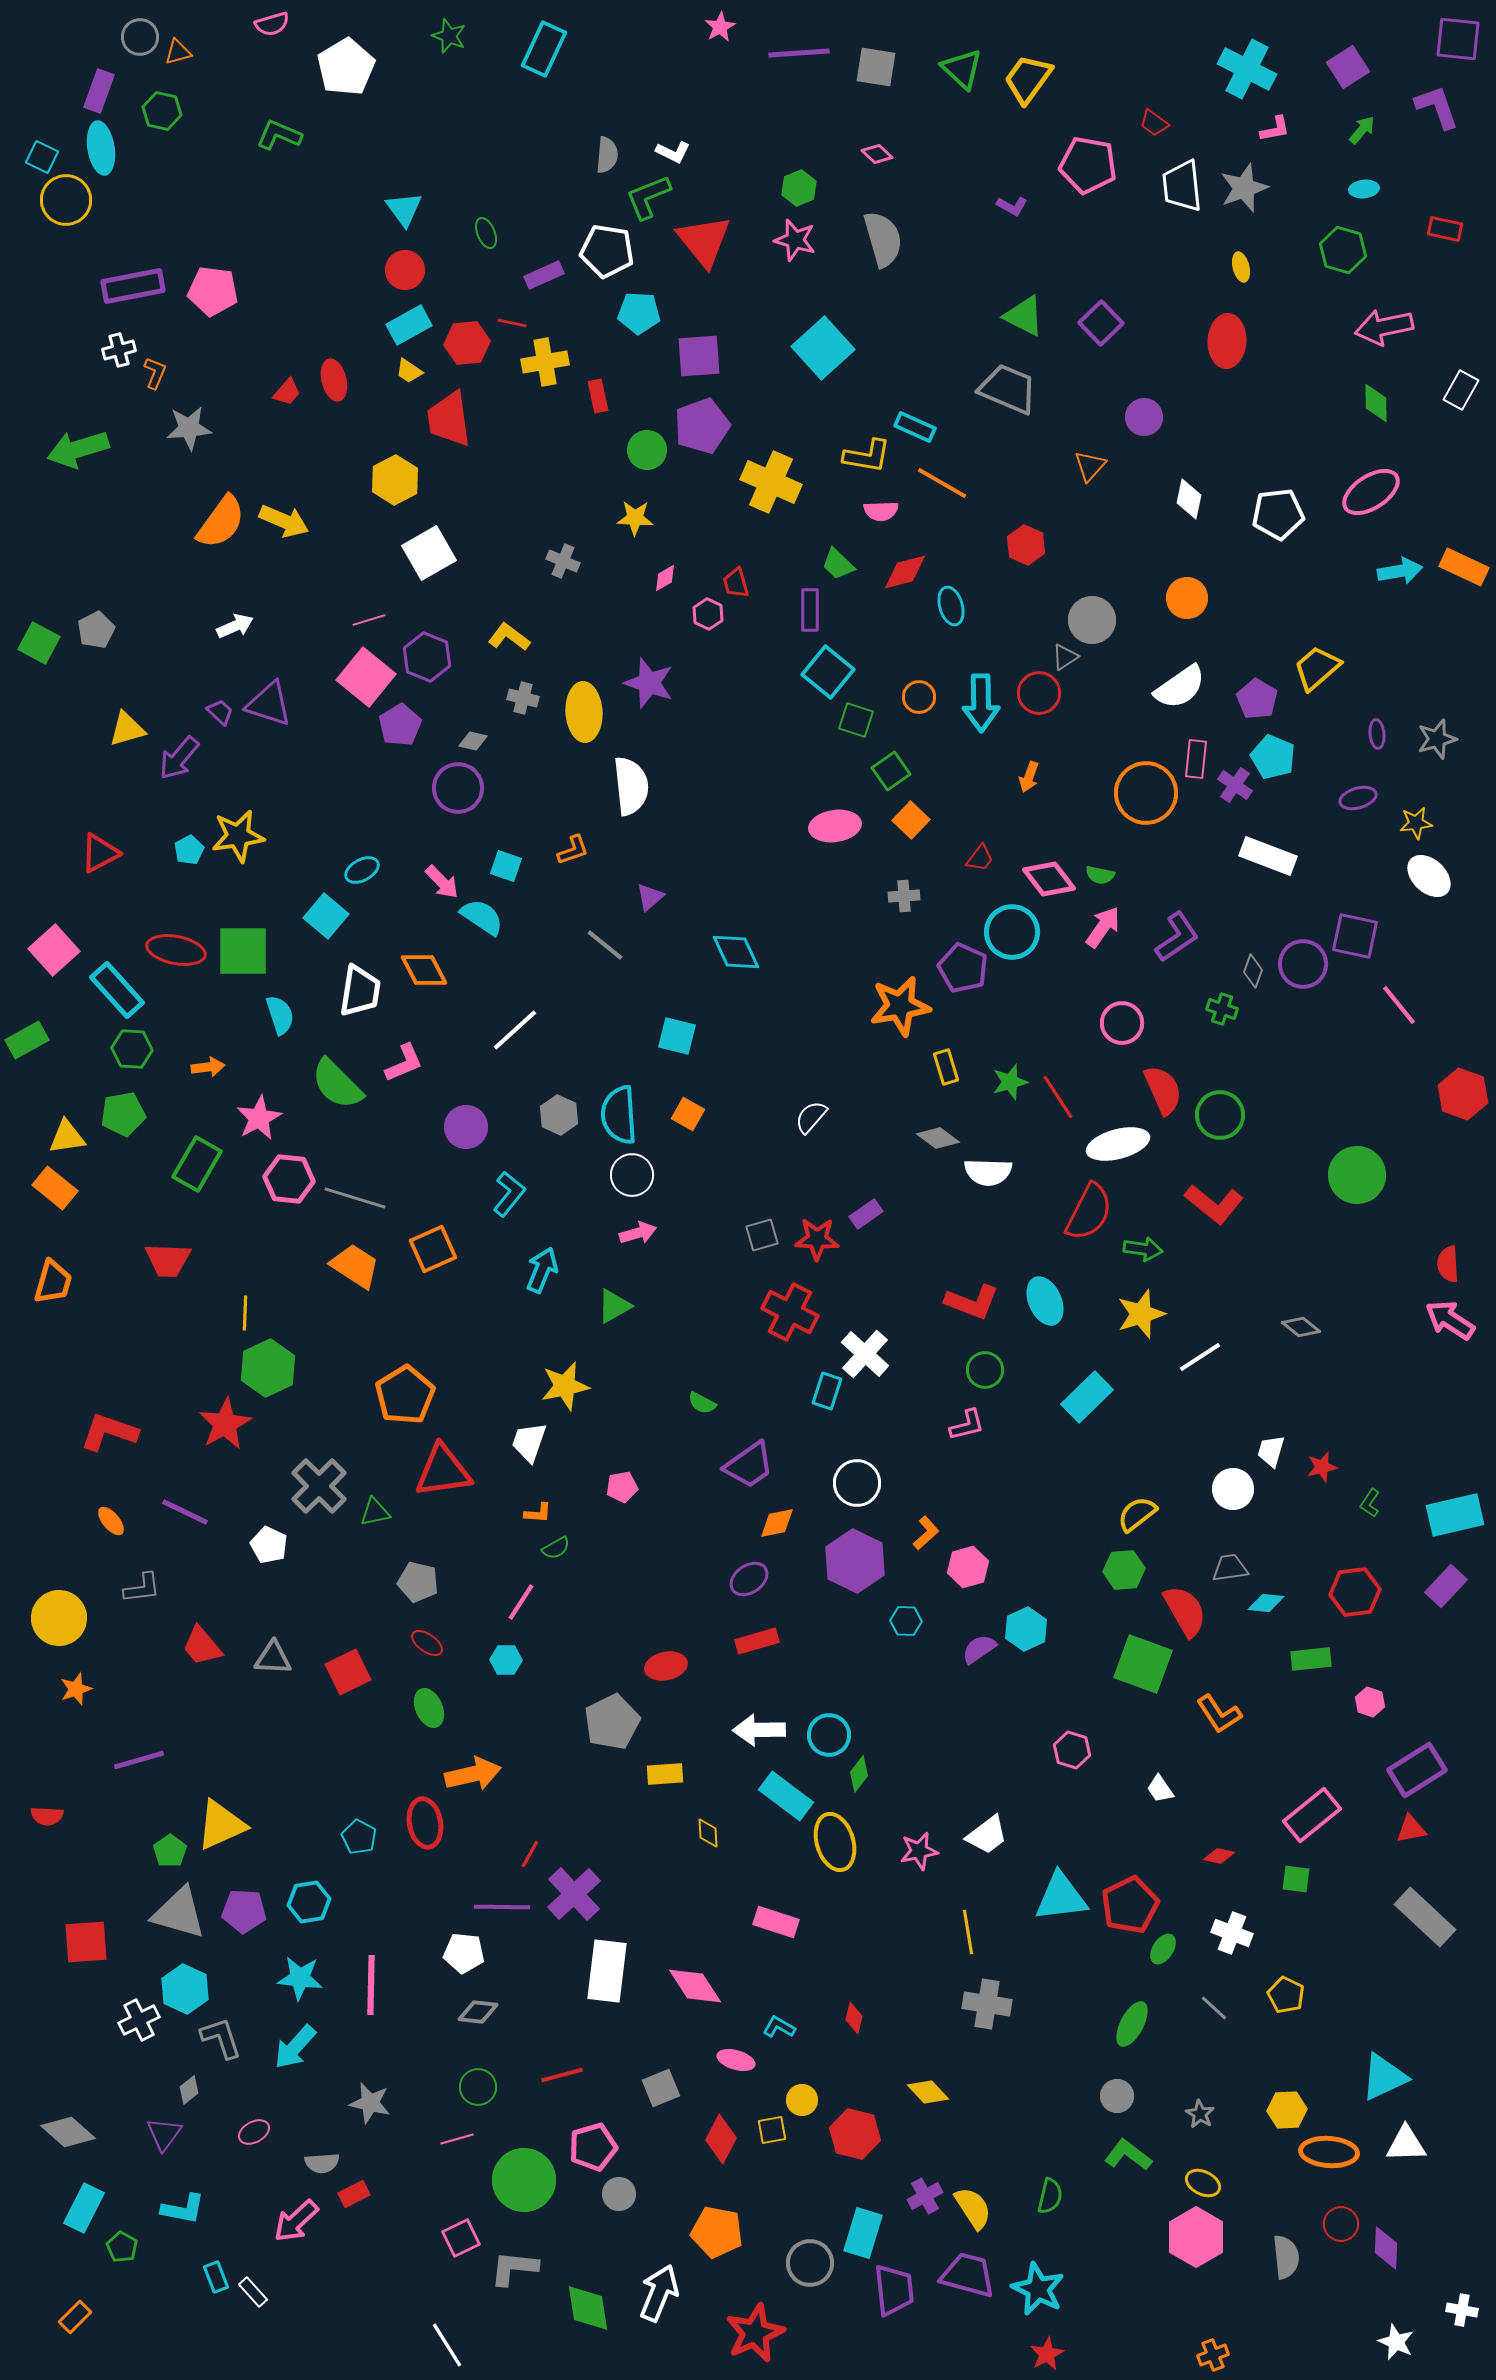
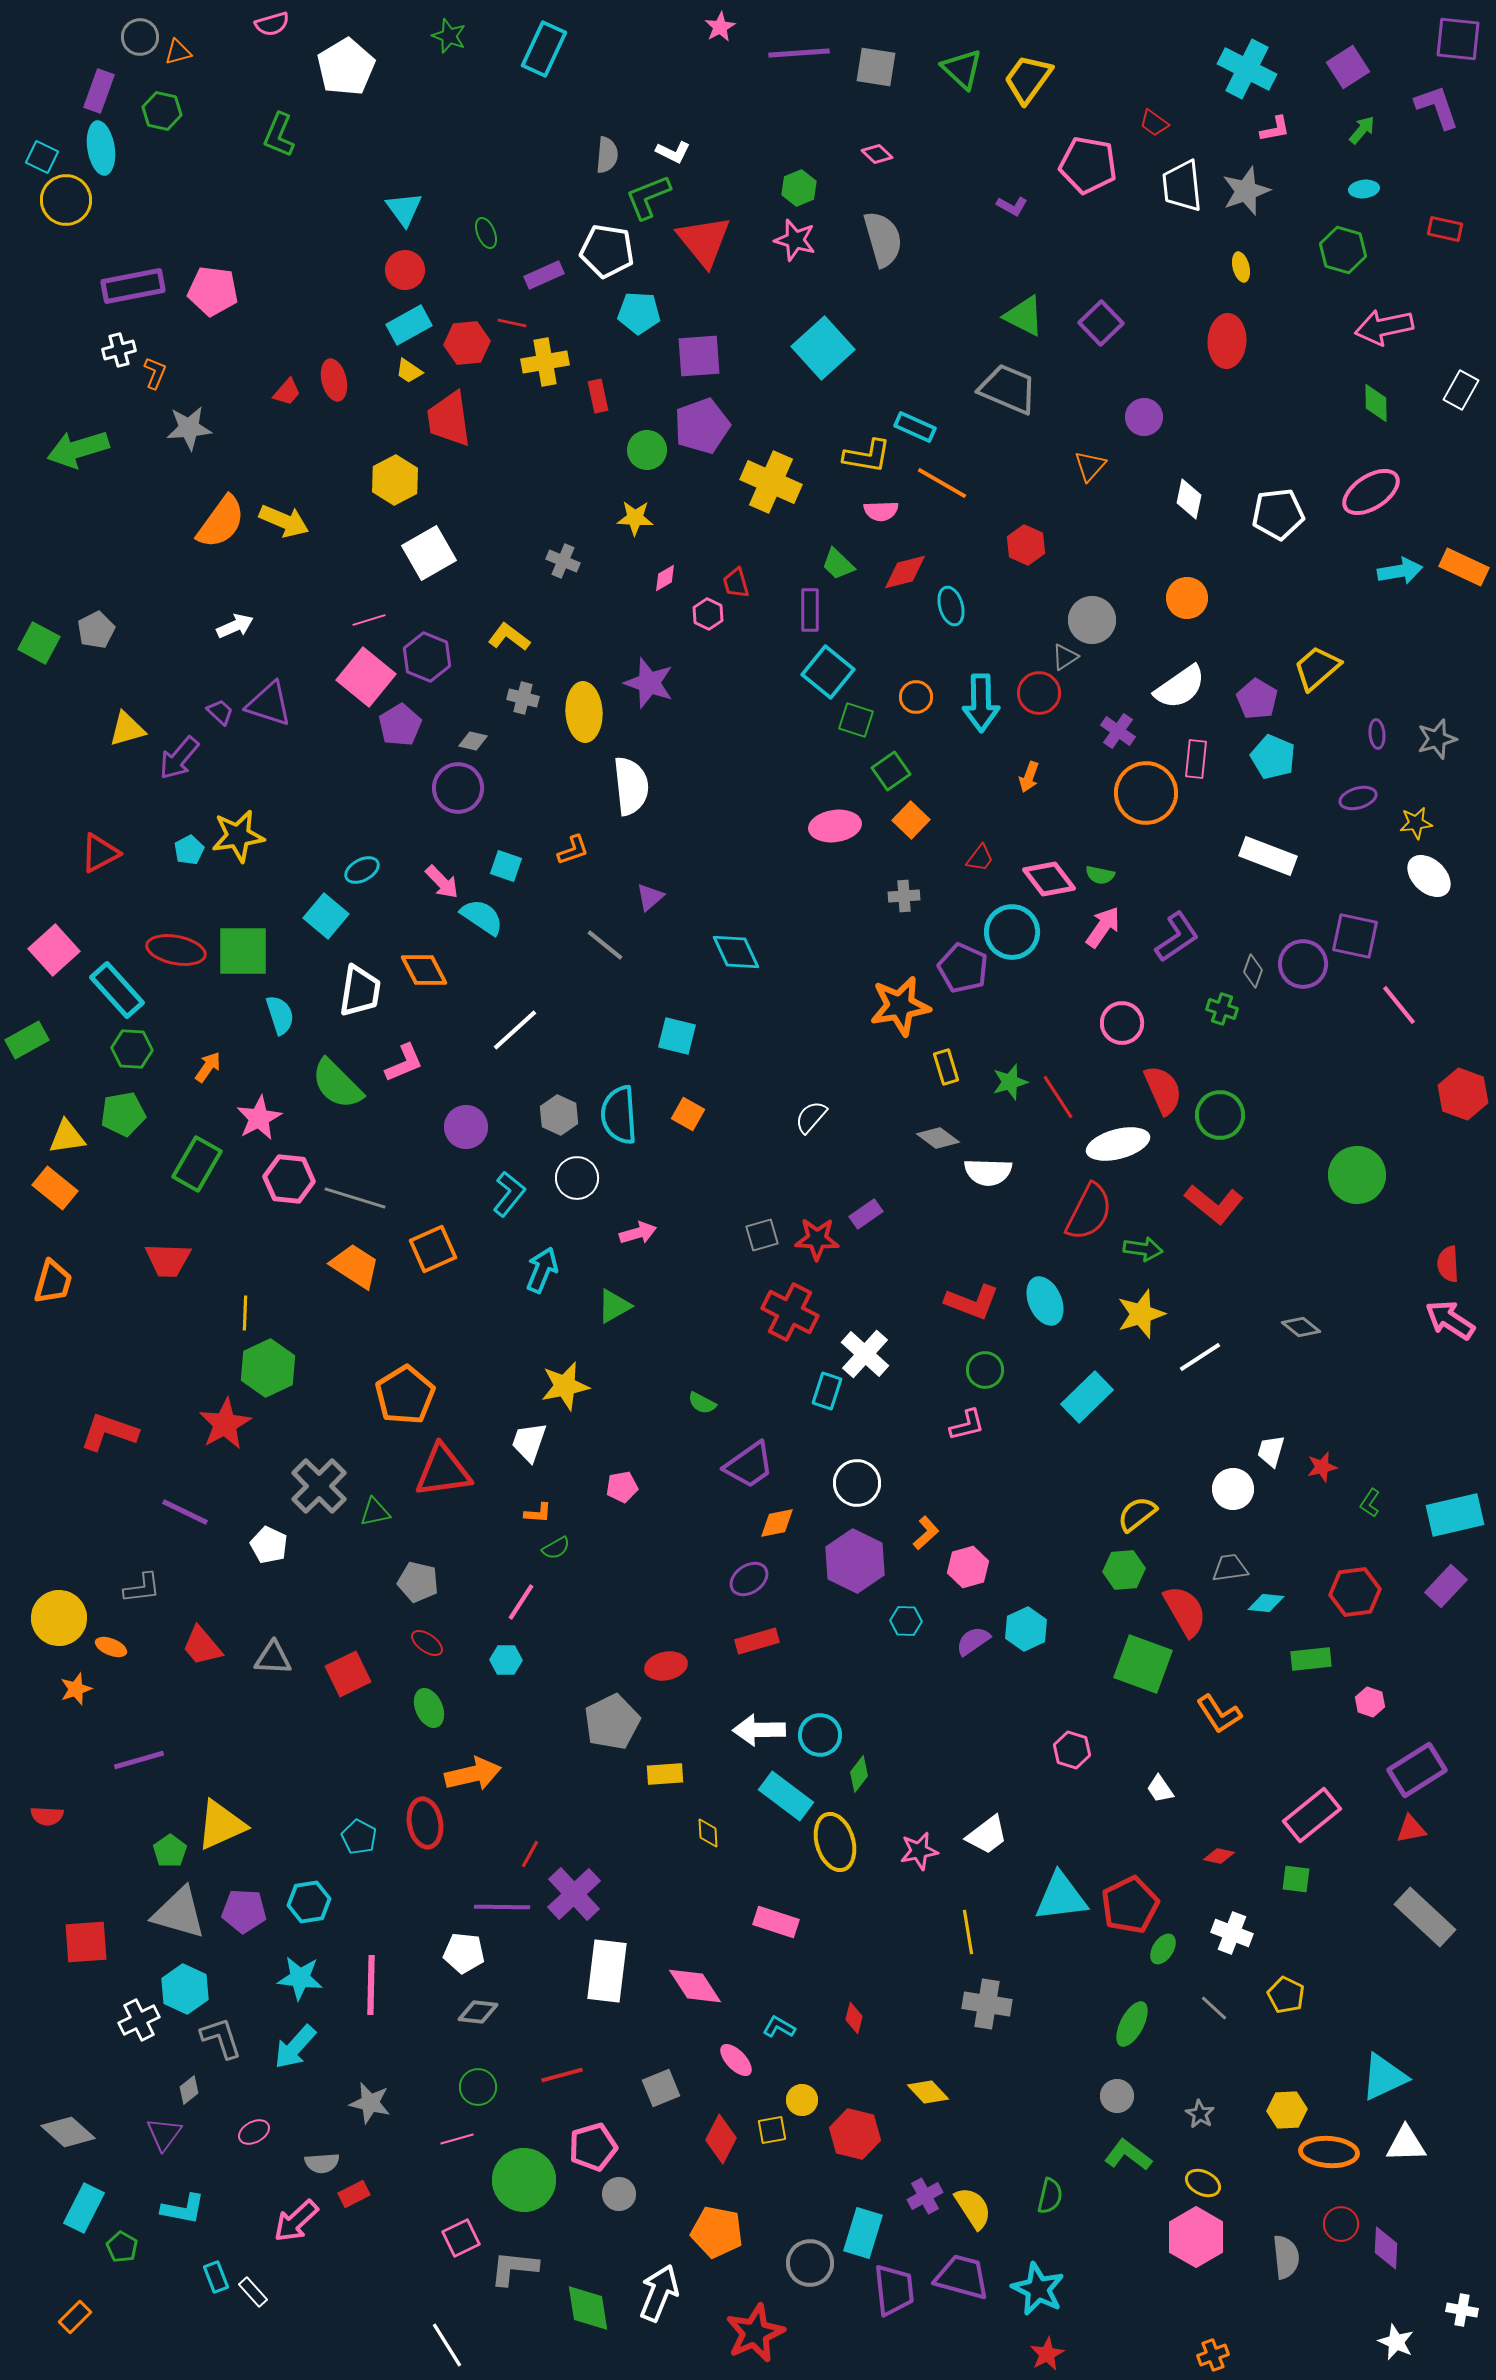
green L-shape at (279, 135): rotated 90 degrees counterclockwise
gray star at (1244, 188): moved 2 px right, 3 px down
orange circle at (919, 697): moved 3 px left
purple cross at (1235, 785): moved 117 px left, 54 px up
orange arrow at (208, 1067): rotated 48 degrees counterclockwise
white circle at (632, 1175): moved 55 px left, 3 px down
orange ellipse at (111, 1521): moved 126 px down; rotated 28 degrees counterclockwise
purple semicircle at (979, 1649): moved 6 px left, 8 px up
red square at (348, 1672): moved 2 px down
cyan circle at (829, 1735): moved 9 px left
pink ellipse at (736, 2060): rotated 30 degrees clockwise
purple trapezoid at (968, 2275): moved 6 px left, 2 px down
